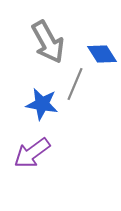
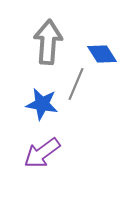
gray arrow: rotated 147 degrees counterclockwise
gray line: moved 1 px right
purple arrow: moved 10 px right
